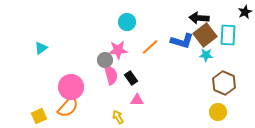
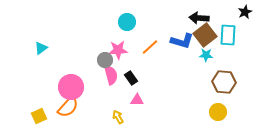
brown hexagon: moved 1 px up; rotated 20 degrees counterclockwise
